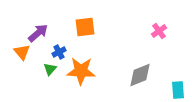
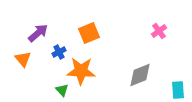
orange square: moved 4 px right, 6 px down; rotated 15 degrees counterclockwise
orange triangle: moved 1 px right, 7 px down
green triangle: moved 12 px right, 21 px down; rotated 24 degrees counterclockwise
